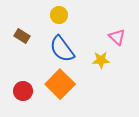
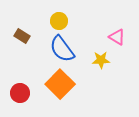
yellow circle: moved 6 px down
pink triangle: rotated 12 degrees counterclockwise
red circle: moved 3 px left, 2 px down
